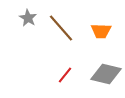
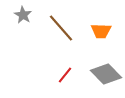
gray star: moved 5 px left, 3 px up
gray diamond: rotated 32 degrees clockwise
